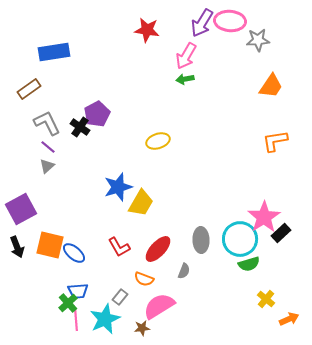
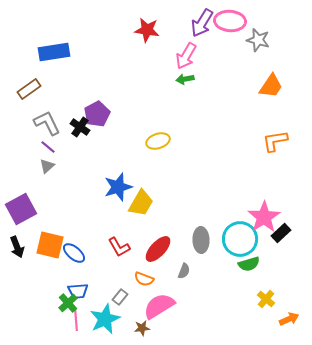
gray star: rotated 20 degrees clockwise
